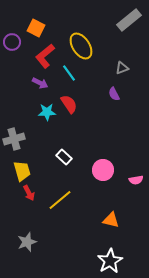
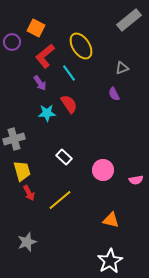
purple arrow: rotated 28 degrees clockwise
cyan star: moved 1 px down
